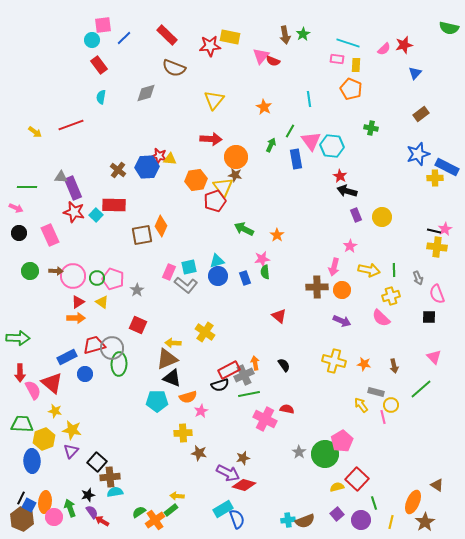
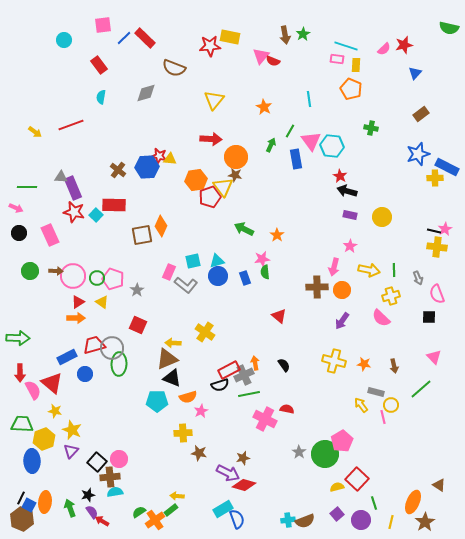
red rectangle at (167, 35): moved 22 px left, 3 px down
cyan circle at (92, 40): moved 28 px left
cyan line at (348, 43): moved 2 px left, 3 px down
red pentagon at (215, 201): moved 5 px left, 4 px up
purple rectangle at (356, 215): moved 6 px left; rotated 56 degrees counterclockwise
cyan square at (189, 267): moved 4 px right, 6 px up
purple arrow at (342, 321): rotated 102 degrees clockwise
yellow star at (72, 430): rotated 12 degrees clockwise
brown triangle at (437, 485): moved 2 px right
pink circle at (54, 517): moved 65 px right, 58 px up
